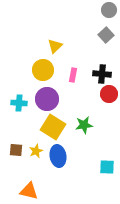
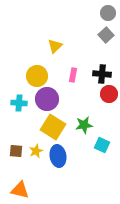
gray circle: moved 1 px left, 3 px down
yellow circle: moved 6 px left, 6 px down
brown square: moved 1 px down
cyan square: moved 5 px left, 22 px up; rotated 21 degrees clockwise
orange triangle: moved 9 px left, 1 px up
